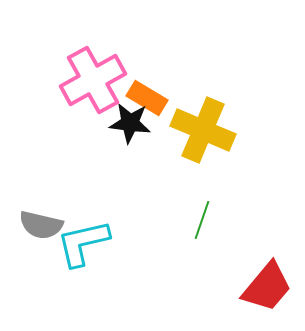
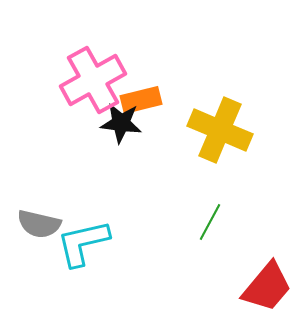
orange rectangle: moved 6 px left, 2 px down; rotated 45 degrees counterclockwise
black star: moved 9 px left
yellow cross: moved 17 px right
green line: moved 8 px right, 2 px down; rotated 9 degrees clockwise
gray semicircle: moved 2 px left, 1 px up
